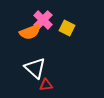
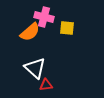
pink cross: moved 1 px right, 3 px up; rotated 30 degrees counterclockwise
yellow square: rotated 21 degrees counterclockwise
orange semicircle: rotated 20 degrees counterclockwise
